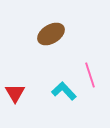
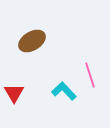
brown ellipse: moved 19 px left, 7 px down
red triangle: moved 1 px left
